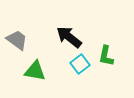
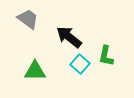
gray trapezoid: moved 11 px right, 21 px up
cyan square: rotated 12 degrees counterclockwise
green triangle: rotated 10 degrees counterclockwise
